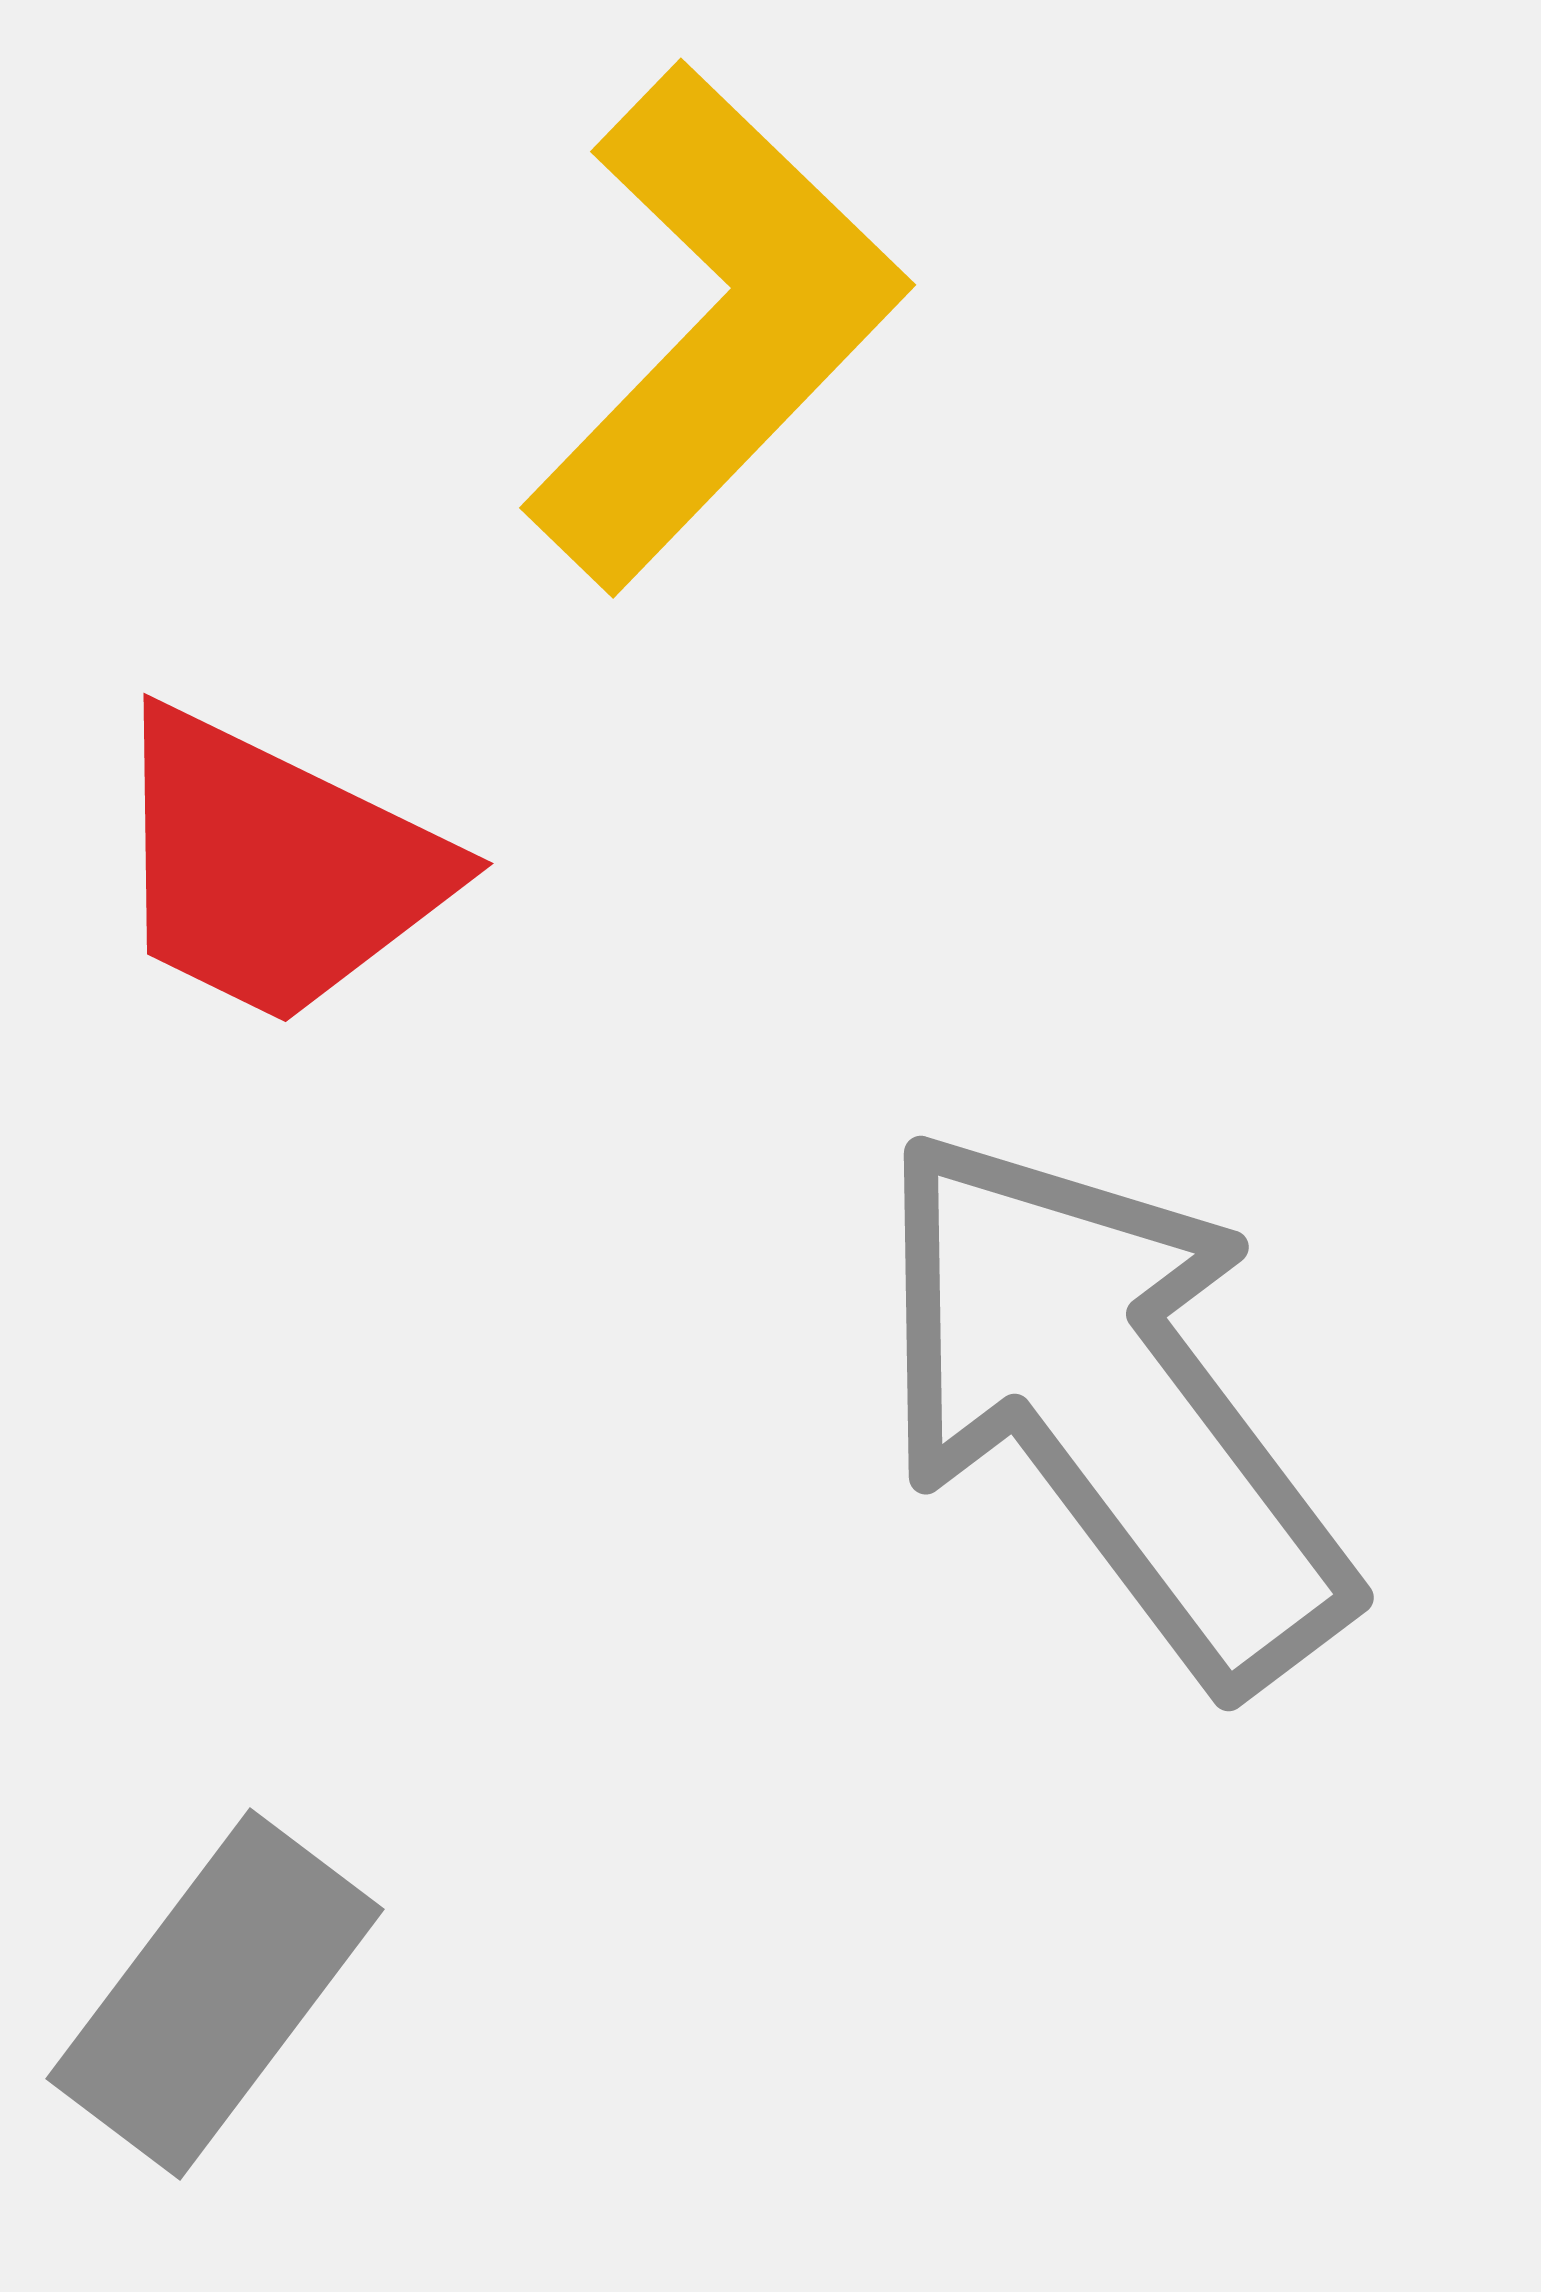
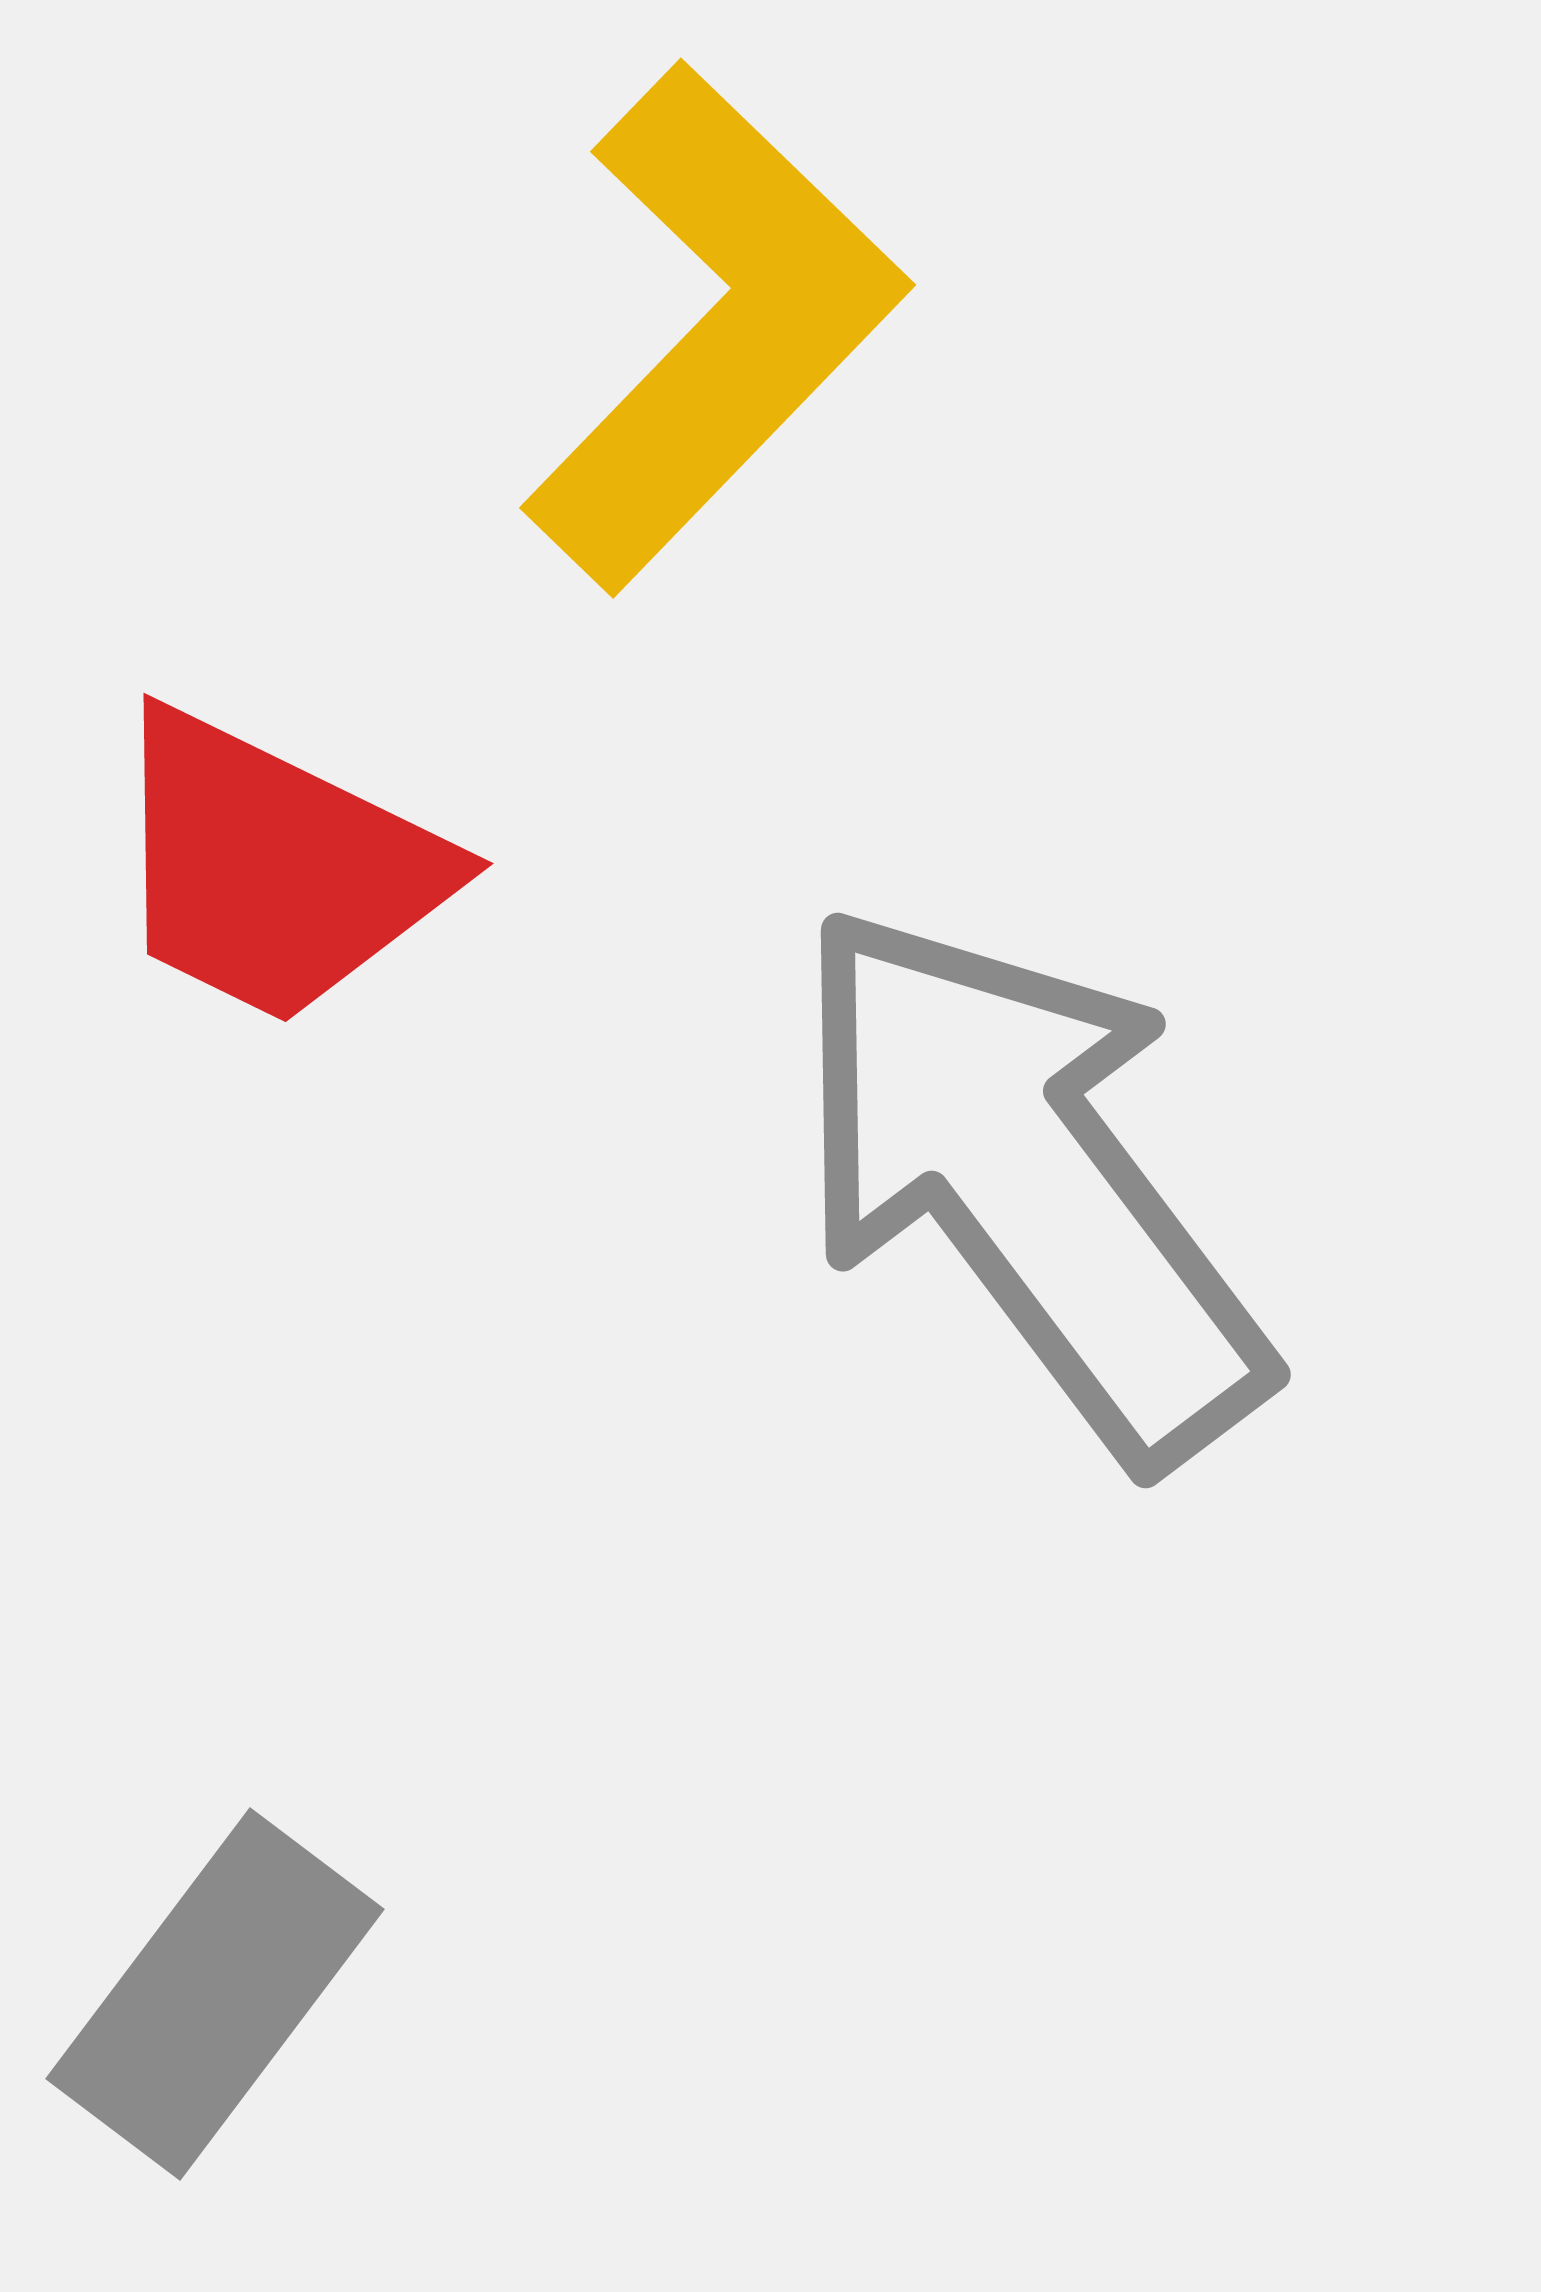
gray arrow: moved 83 px left, 223 px up
